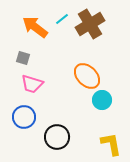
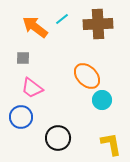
brown cross: moved 8 px right; rotated 28 degrees clockwise
gray square: rotated 16 degrees counterclockwise
pink trapezoid: moved 4 px down; rotated 20 degrees clockwise
blue circle: moved 3 px left
black circle: moved 1 px right, 1 px down
